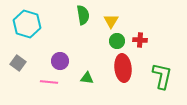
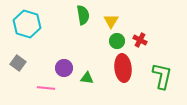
red cross: rotated 24 degrees clockwise
purple circle: moved 4 px right, 7 px down
pink line: moved 3 px left, 6 px down
